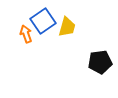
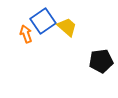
yellow trapezoid: rotated 65 degrees counterclockwise
black pentagon: moved 1 px right, 1 px up
